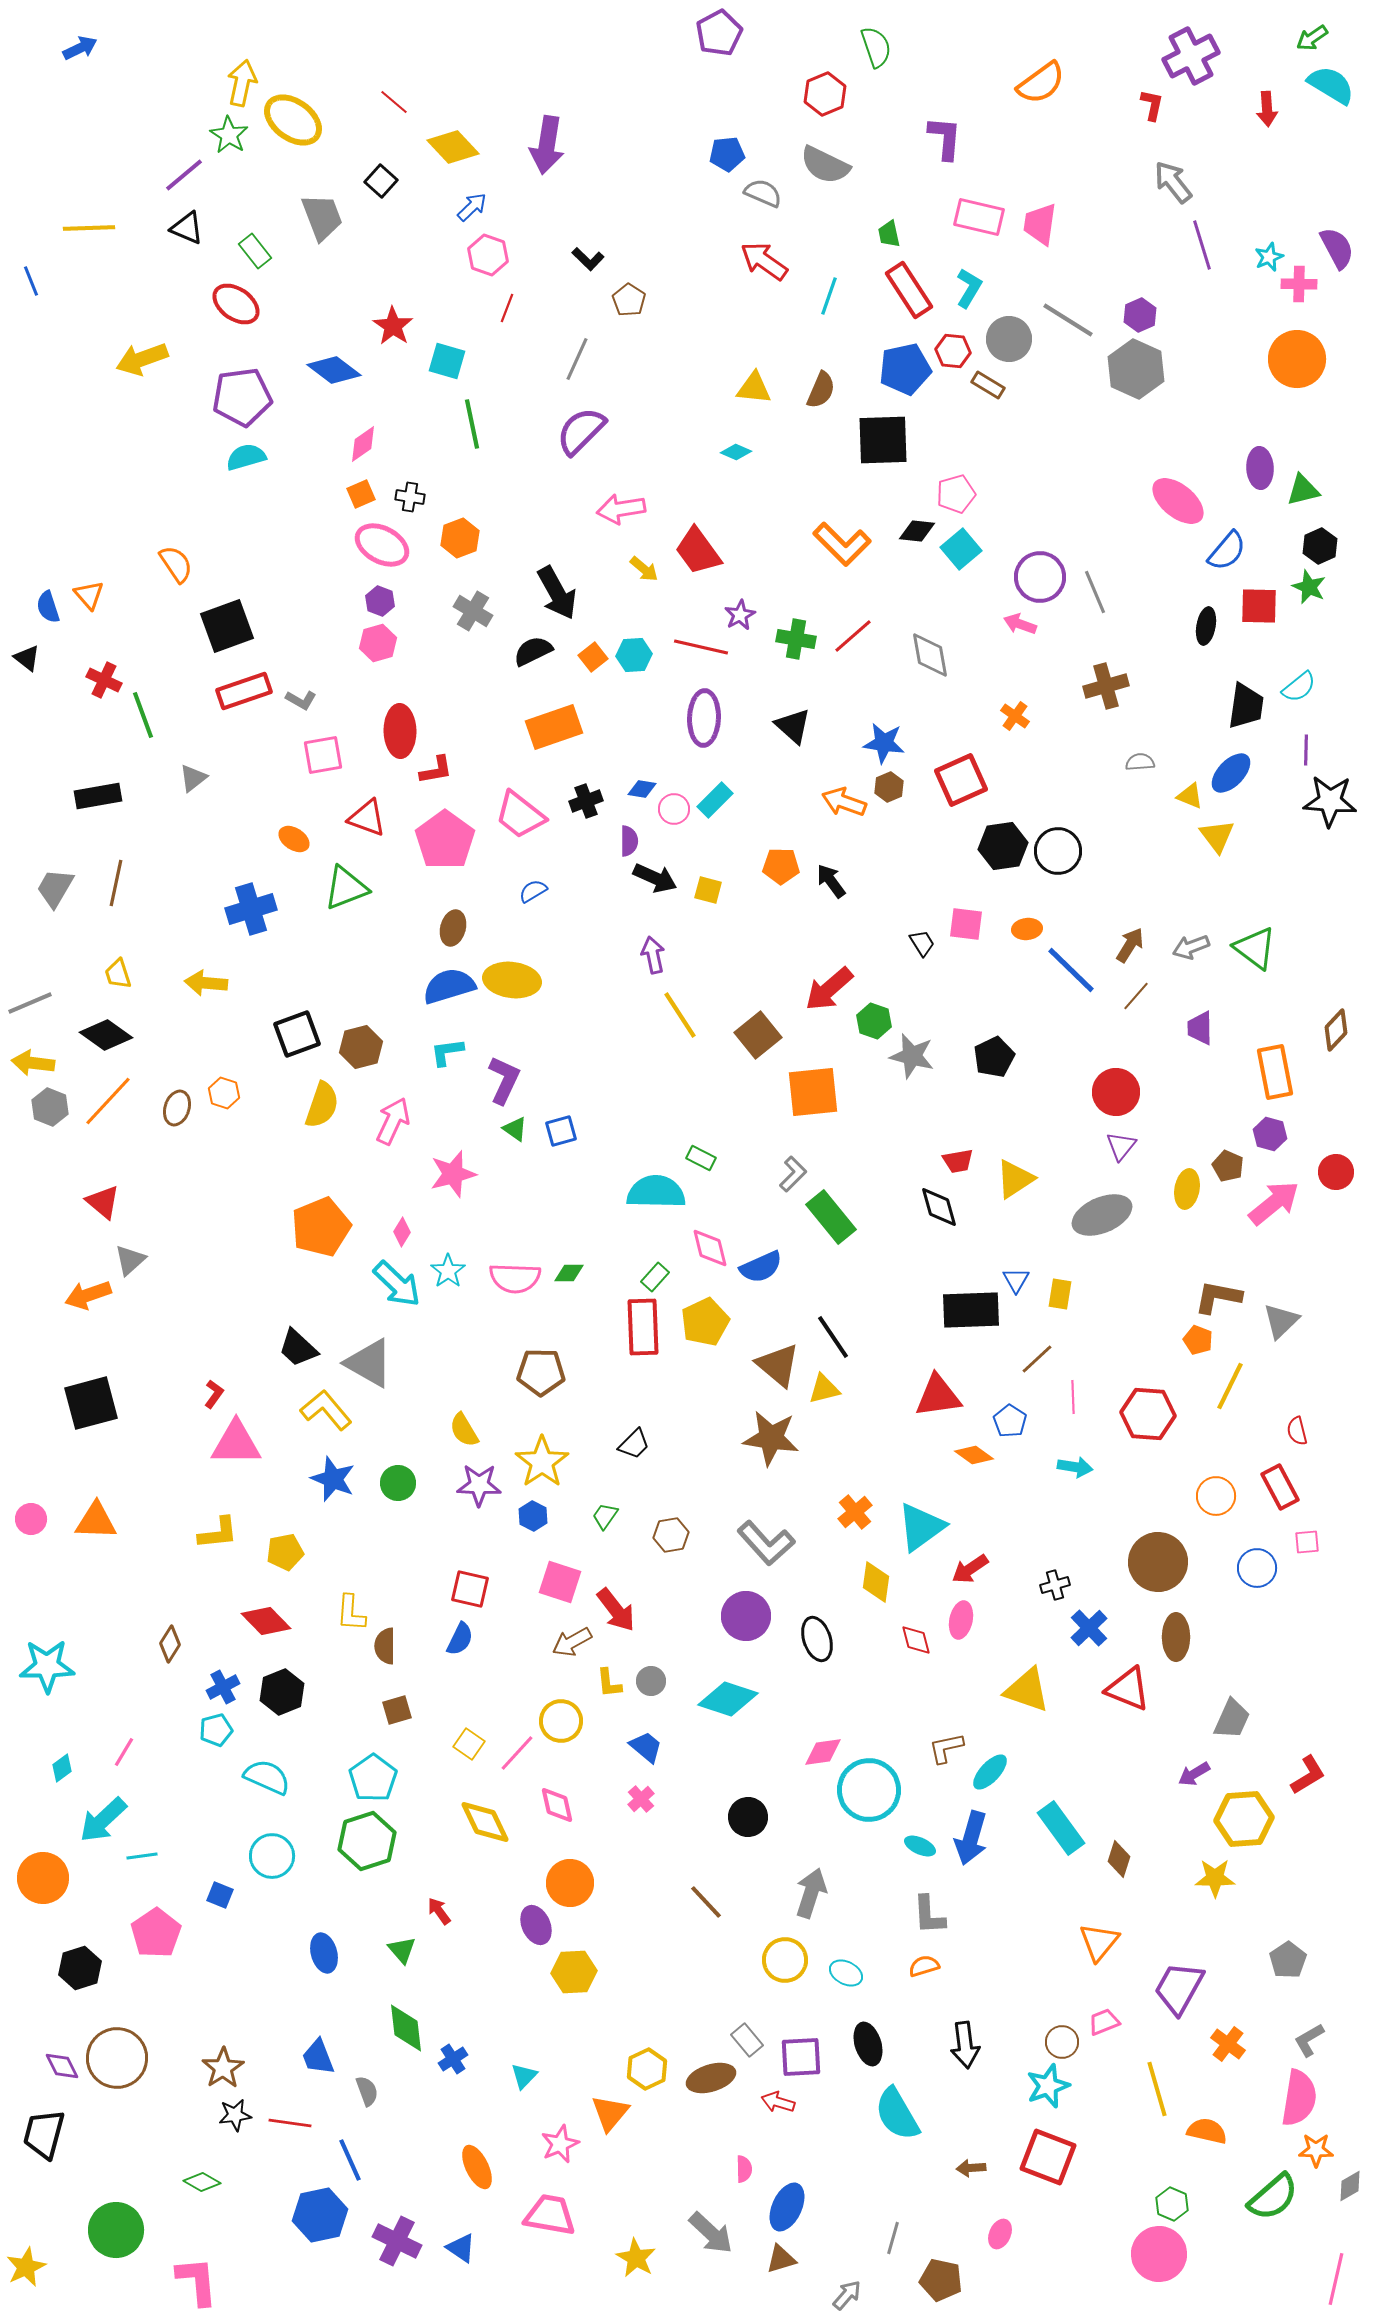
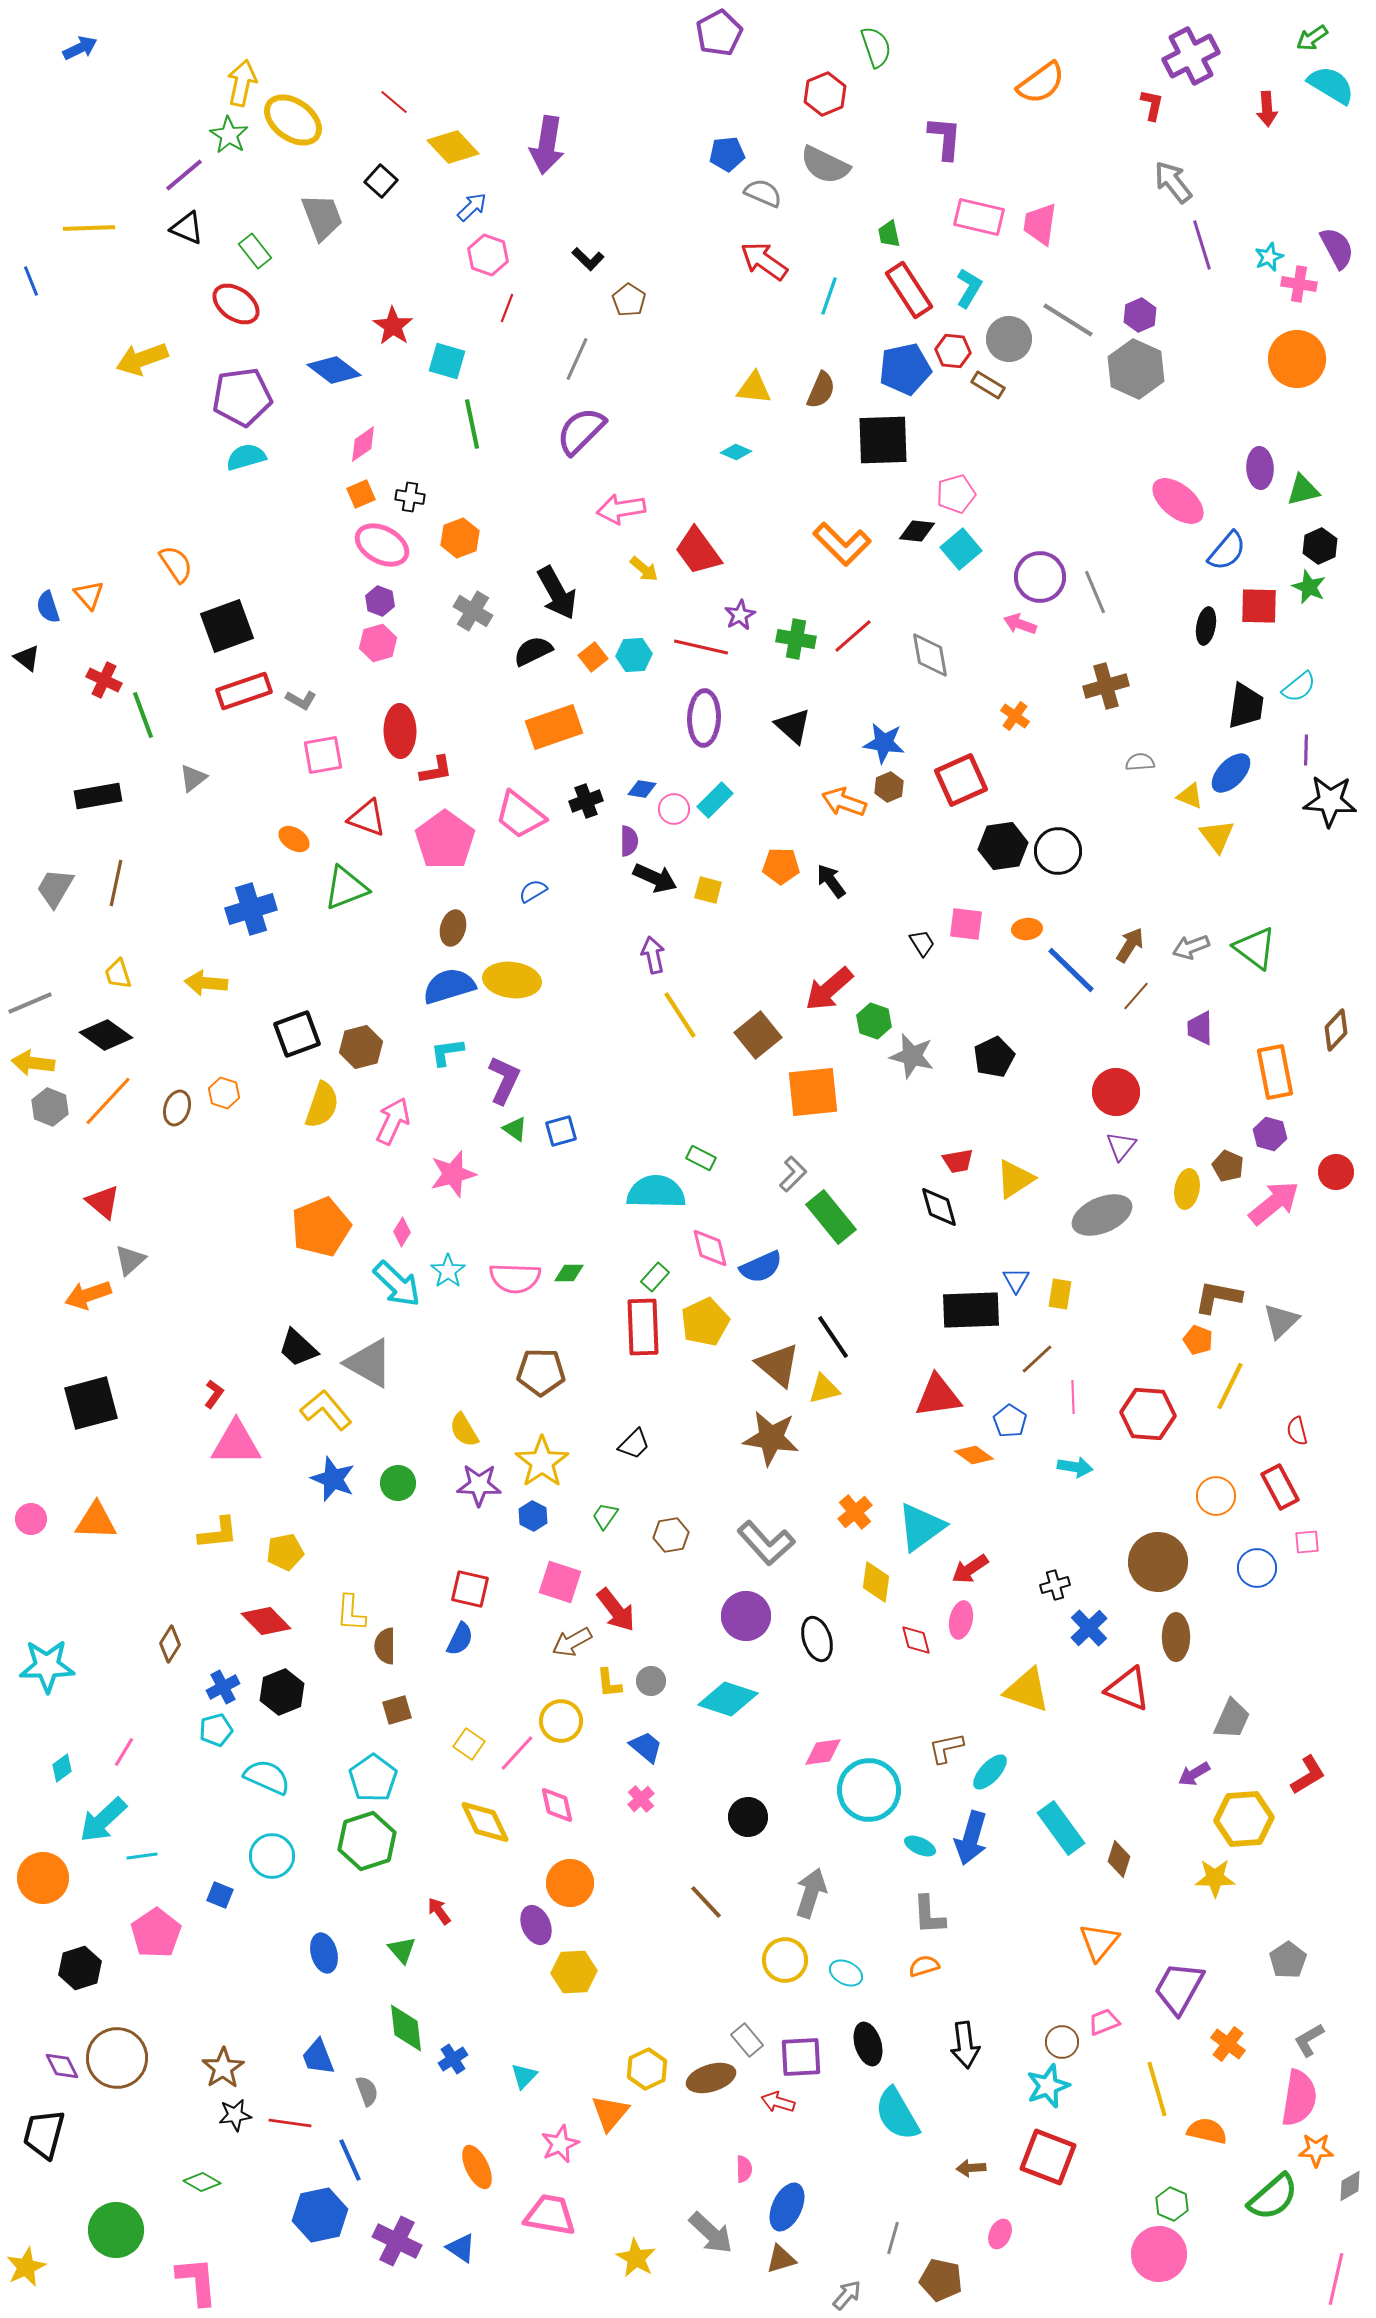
pink cross at (1299, 284): rotated 8 degrees clockwise
